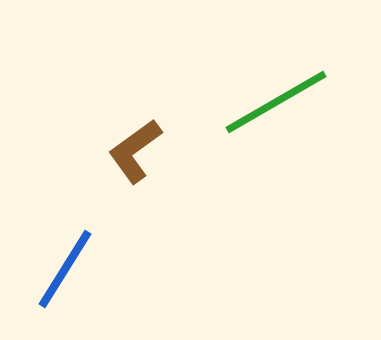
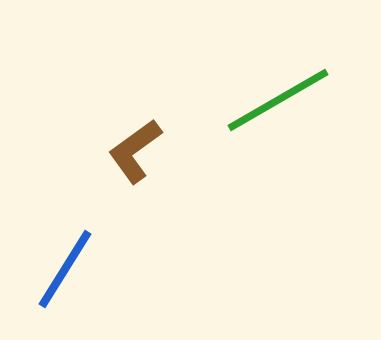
green line: moved 2 px right, 2 px up
